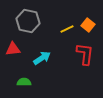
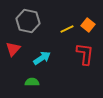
red triangle: rotated 42 degrees counterclockwise
green semicircle: moved 8 px right
